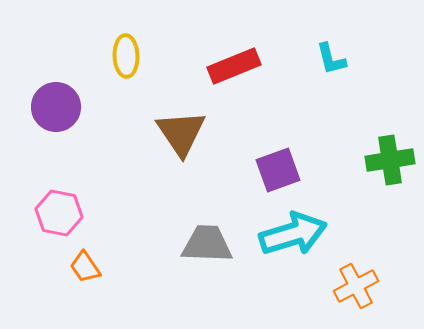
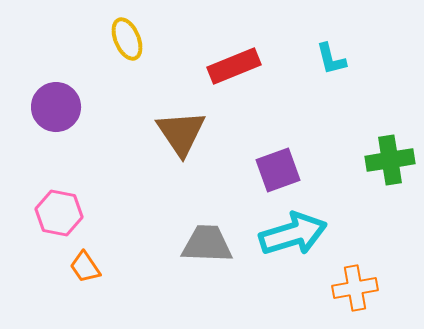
yellow ellipse: moved 1 px right, 17 px up; rotated 21 degrees counterclockwise
orange cross: moved 1 px left, 2 px down; rotated 18 degrees clockwise
